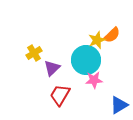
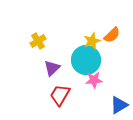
yellow star: moved 5 px left, 1 px down
yellow cross: moved 4 px right, 12 px up
